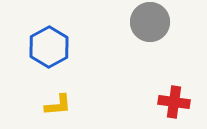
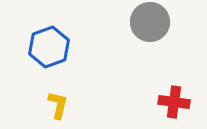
blue hexagon: rotated 9 degrees clockwise
yellow L-shape: rotated 72 degrees counterclockwise
